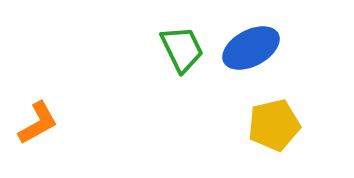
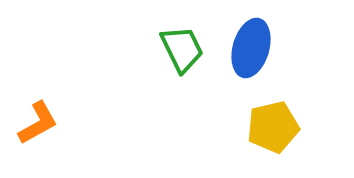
blue ellipse: rotated 46 degrees counterclockwise
yellow pentagon: moved 1 px left, 2 px down
